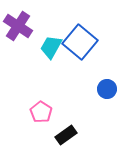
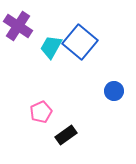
blue circle: moved 7 px right, 2 px down
pink pentagon: rotated 15 degrees clockwise
